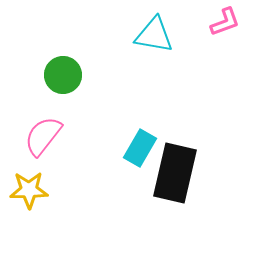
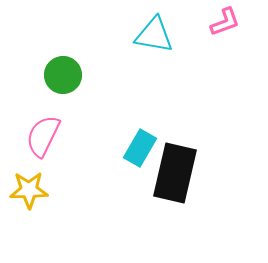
pink semicircle: rotated 12 degrees counterclockwise
